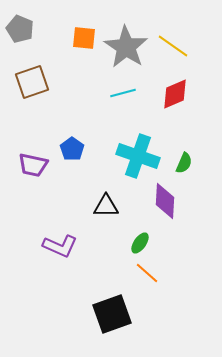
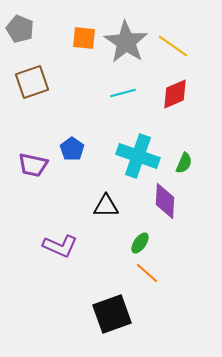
gray star: moved 5 px up
